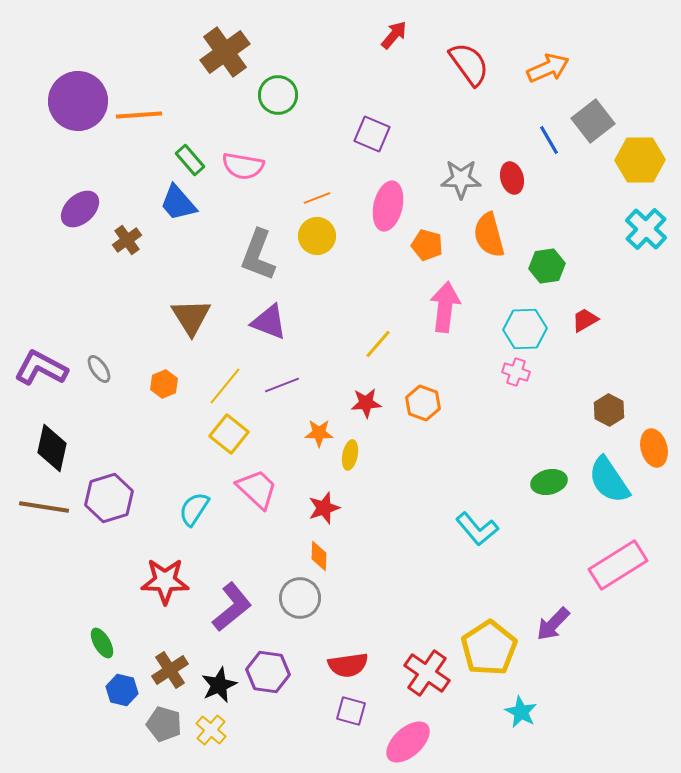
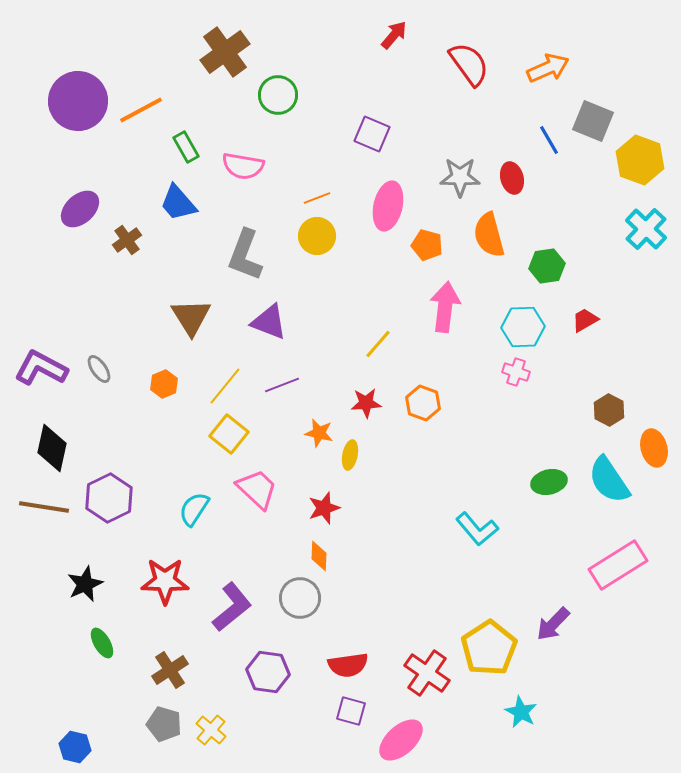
orange line at (139, 115): moved 2 px right, 5 px up; rotated 24 degrees counterclockwise
gray square at (593, 121): rotated 30 degrees counterclockwise
green rectangle at (190, 160): moved 4 px left, 13 px up; rotated 12 degrees clockwise
yellow hexagon at (640, 160): rotated 21 degrees clockwise
gray star at (461, 179): moved 1 px left, 2 px up
gray L-shape at (258, 255): moved 13 px left
cyan hexagon at (525, 329): moved 2 px left, 2 px up
orange star at (319, 433): rotated 12 degrees clockwise
purple hexagon at (109, 498): rotated 9 degrees counterclockwise
black star at (219, 685): moved 134 px left, 101 px up
blue hexagon at (122, 690): moved 47 px left, 57 px down
pink ellipse at (408, 742): moved 7 px left, 2 px up
